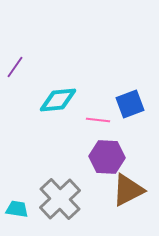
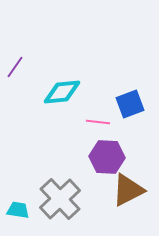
cyan diamond: moved 4 px right, 8 px up
pink line: moved 2 px down
cyan trapezoid: moved 1 px right, 1 px down
